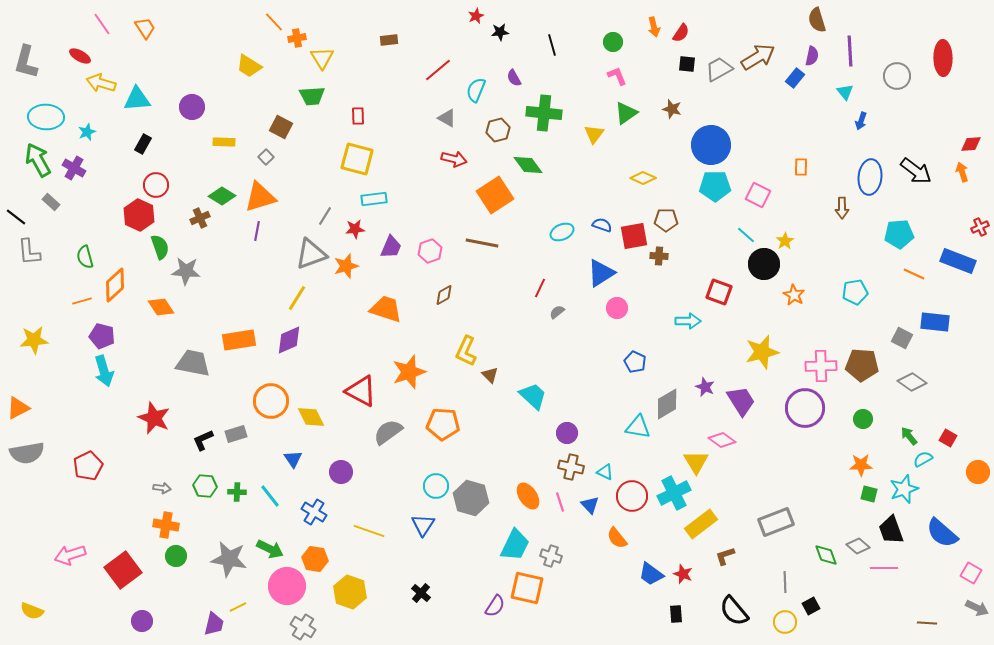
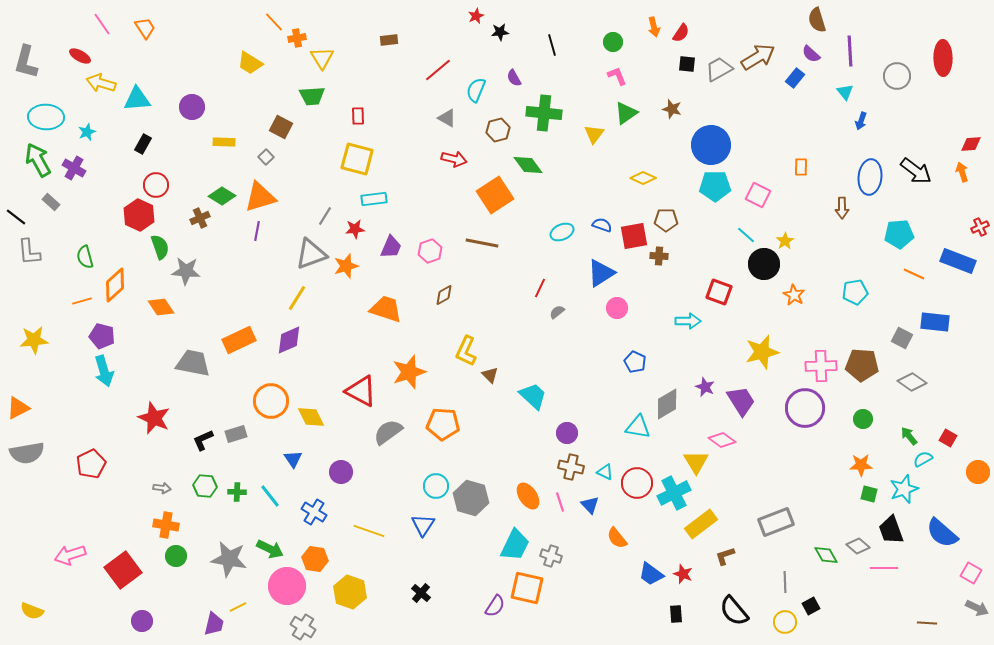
purple semicircle at (812, 56): moved 1 px left, 2 px up; rotated 120 degrees clockwise
yellow trapezoid at (249, 66): moved 1 px right, 3 px up
orange rectangle at (239, 340): rotated 16 degrees counterclockwise
red pentagon at (88, 466): moved 3 px right, 2 px up
red circle at (632, 496): moved 5 px right, 13 px up
green diamond at (826, 555): rotated 10 degrees counterclockwise
